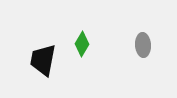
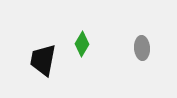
gray ellipse: moved 1 px left, 3 px down
